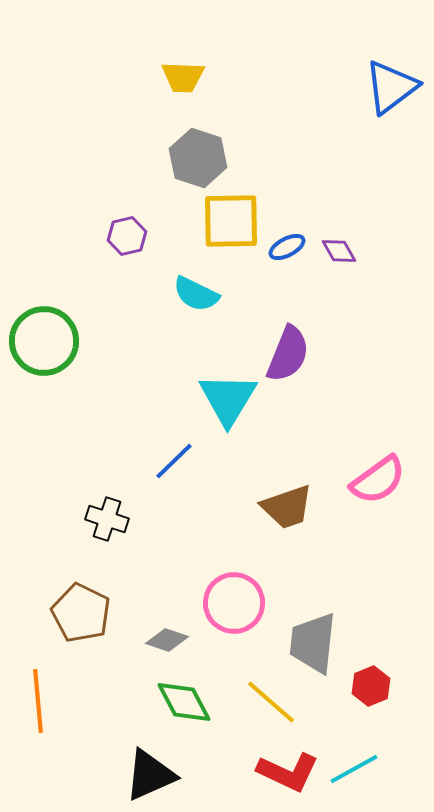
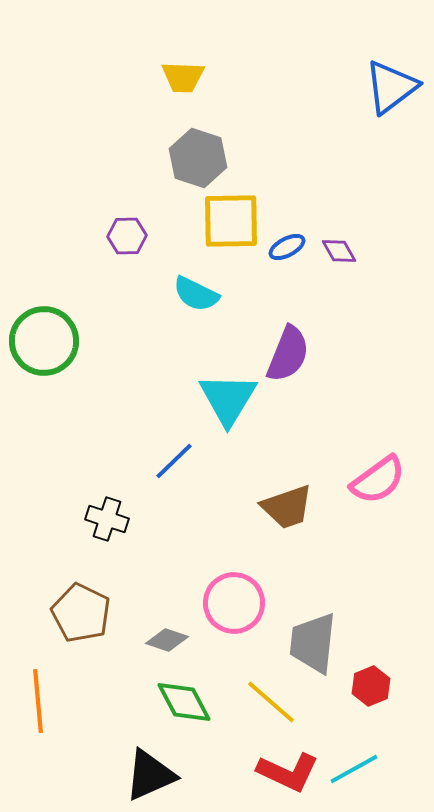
purple hexagon: rotated 12 degrees clockwise
